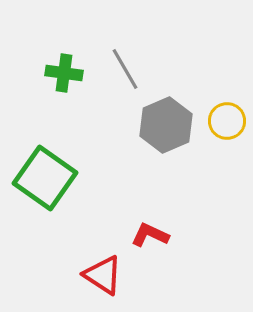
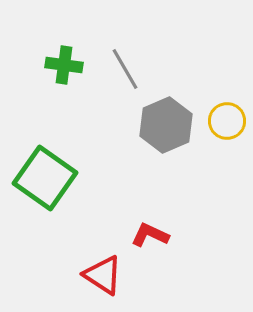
green cross: moved 8 px up
